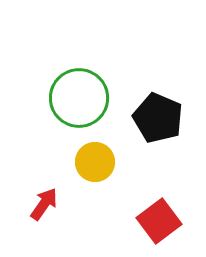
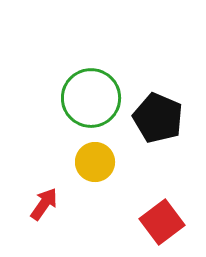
green circle: moved 12 px right
red square: moved 3 px right, 1 px down
